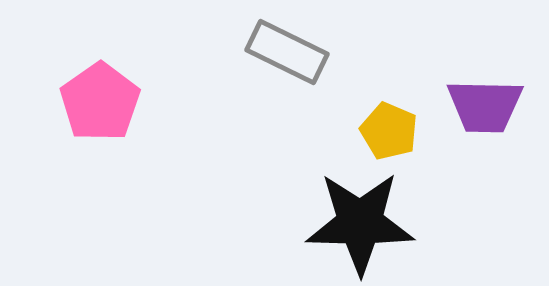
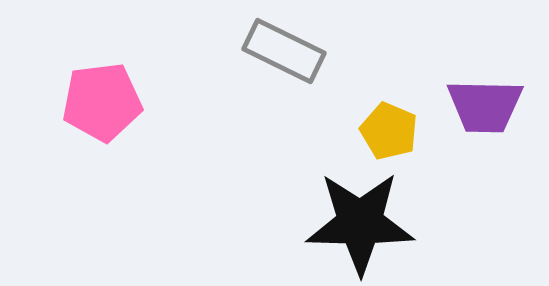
gray rectangle: moved 3 px left, 1 px up
pink pentagon: moved 2 px right; rotated 28 degrees clockwise
